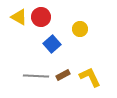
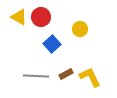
brown rectangle: moved 3 px right, 1 px up
